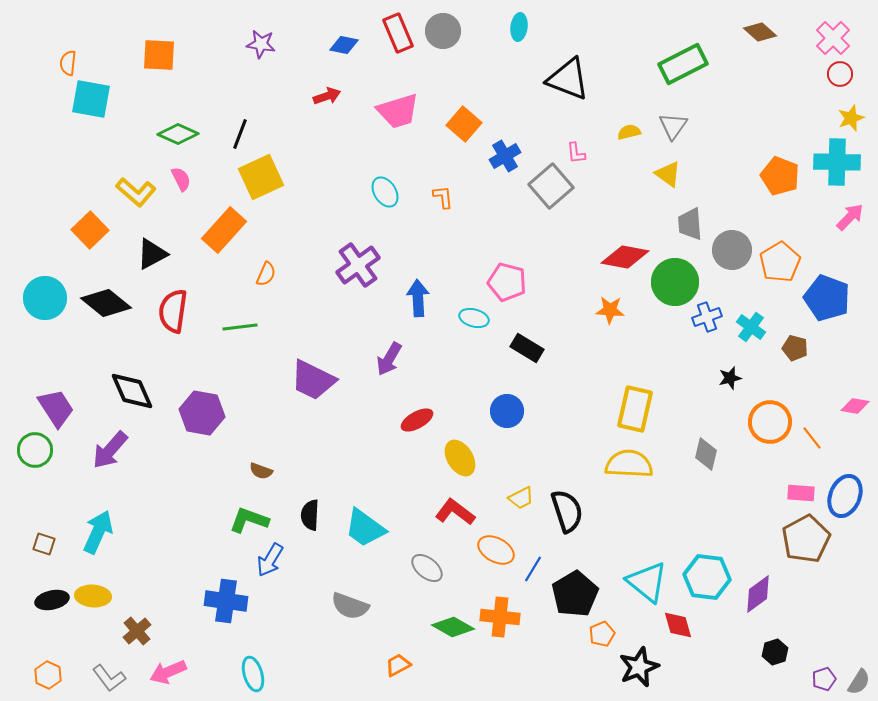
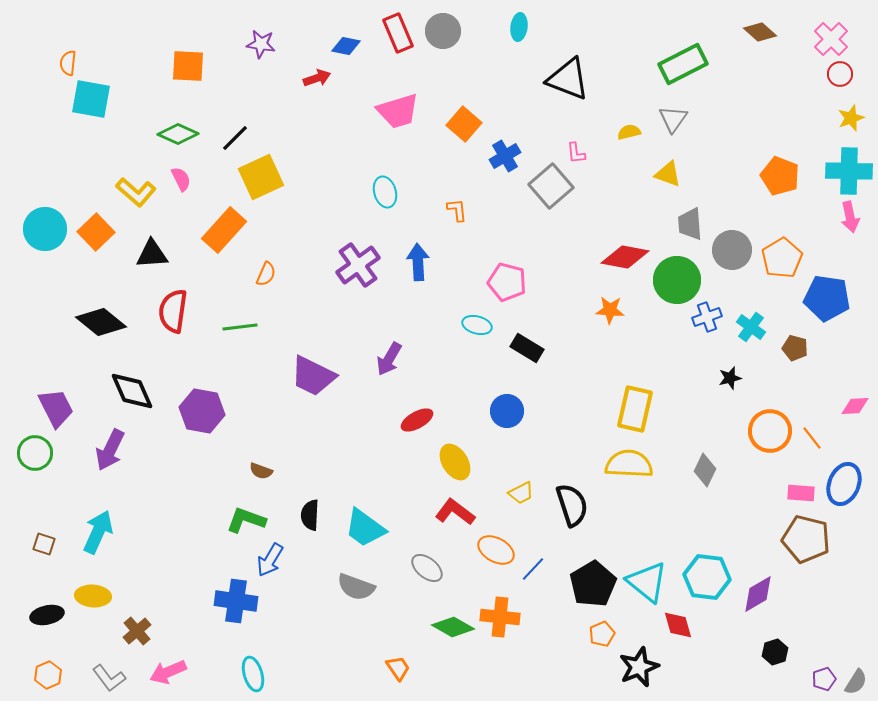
pink cross at (833, 38): moved 2 px left, 1 px down
blue diamond at (344, 45): moved 2 px right, 1 px down
orange square at (159, 55): moved 29 px right, 11 px down
red arrow at (327, 96): moved 10 px left, 18 px up
gray triangle at (673, 126): moved 7 px up
black line at (240, 134): moved 5 px left, 4 px down; rotated 24 degrees clockwise
cyan cross at (837, 162): moved 12 px right, 9 px down
yellow triangle at (668, 174): rotated 16 degrees counterclockwise
cyan ellipse at (385, 192): rotated 16 degrees clockwise
orange L-shape at (443, 197): moved 14 px right, 13 px down
pink arrow at (850, 217): rotated 124 degrees clockwise
orange square at (90, 230): moved 6 px right, 2 px down
black triangle at (152, 254): rotated 24 degrees clockwise
orange pentagon at (780, 262): moved 2 px right, 4 px up
green circle at (675, 282): moved 2 px right, 2 px up
cyan circle at (45, 298): moved 69 px up
blue arrow at (418, 298): moved 36 px up
blue pentagon at (827, 298): rotated 12 degrees counterclockwise
black diamond at (106, 303): moved 5 px left, 19 px down
cyan ellipse at (474, 318): moved 3 px right, 7 px down
purple trapezoid at (313, 380): moved 4 px up
pink diamond at (855, 406): rotated 12 degrees counterclockwise
purple trapezoid at (56, 408): rotated 6 degrees clockwise
purple hexagon at (202, 413): moved 2 px up
orange circle at (770, 422): moved 9 px down
green circle at (35, 450): moved 3 px down
purple arrow at (110, 450): rotated 15 degrees counterclockwise
gray diamond at (706, 454): moved 1 px left, 16 px down; rotated 12 degrees clockwise
yellow ellipse at (460, 458): moved 5 px left, 4 px down
blue ellipse at (845, 496): moved 1 px left, 12 px up
yellow trapezoid at (521, 498): moved 5 px up
black semicircle at (567, 511): moved 5 px right, 6 px up
green L-shape at (249, 520): moved 3 px left
brown pentagon at (806, 539): rotated 30 degrees counterclockwise
blue line at (533, 569): rotated 12 degrees clockwise
black pentagon at (575, 594): moved 18 px right, 10 px up
purple diamond at (758, 594): rotated 6 degrees clockwise
black ellipse at (52, 600): moved 5 px left, 15 px down
blue cross at (226, 601): moved 10 px right
gray semicircle at (350, 606): moved 6 px right, 19 px up
orange trapezoid at (398, 665): moved 3 px down; rotated 84 degrees clockwise
orange hexagon at (48, 675): rotated 12 degrees clockwise
gray semicircle at (859, 682): moved 3 px left
